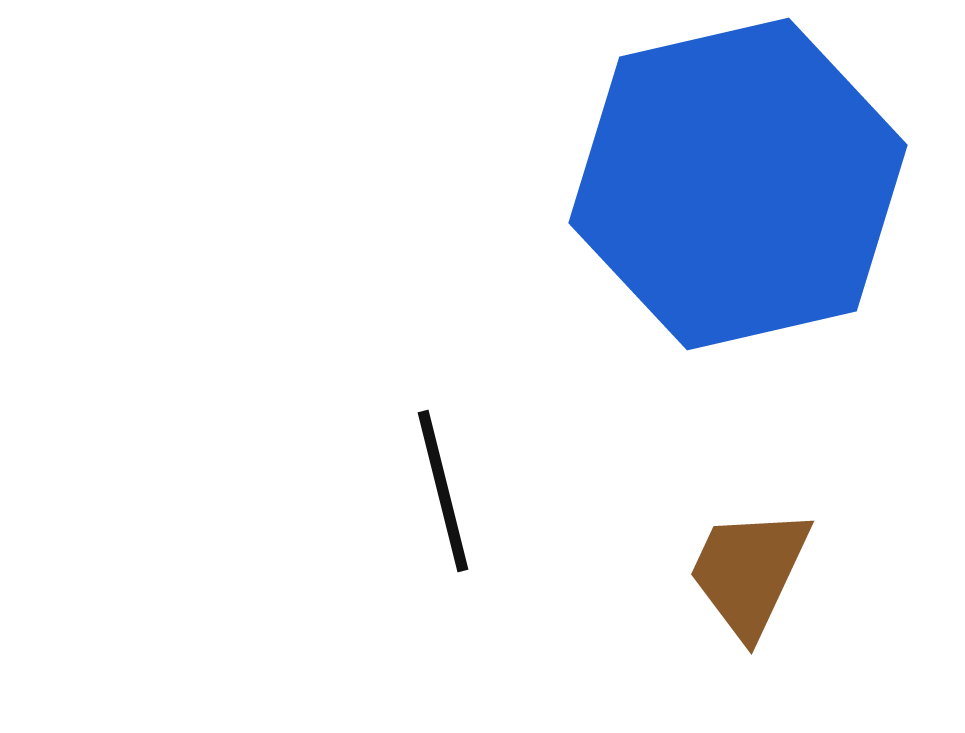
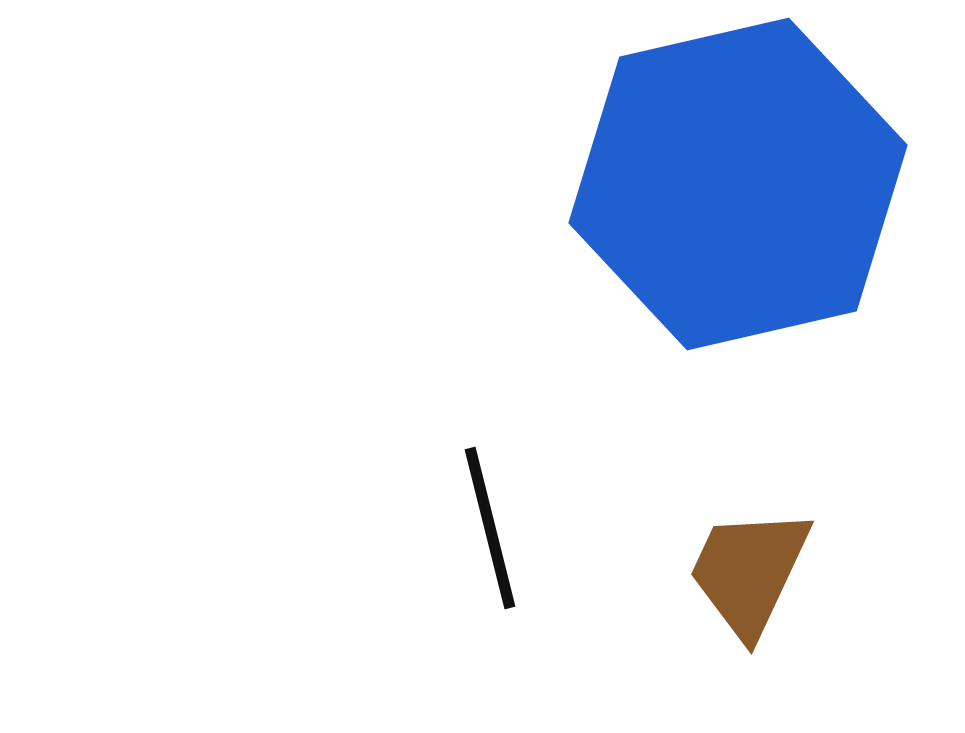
black line: moved 47 px right, 37 px down
